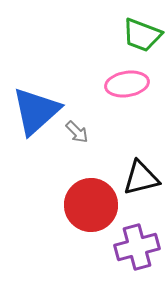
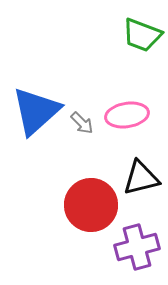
pink ellipse: moved 31 px down
gray arrow: moved 5 px right, 9 px up
